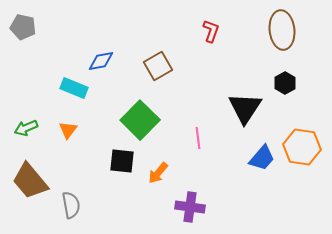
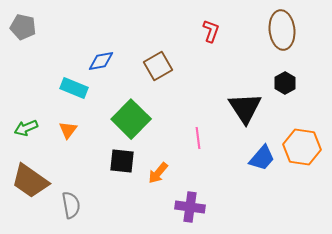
black triangle: rotated 6 degrees counterclockwise
green square: moved 9 px left, 1 px up
brown trapezoid: rotated 15 degrees counterclockwise
